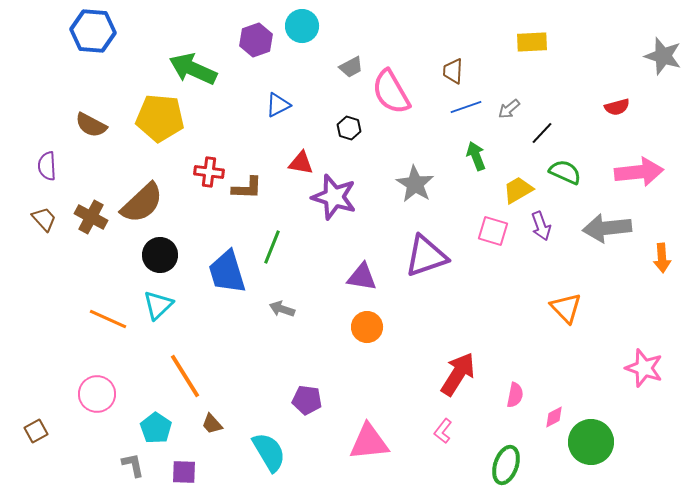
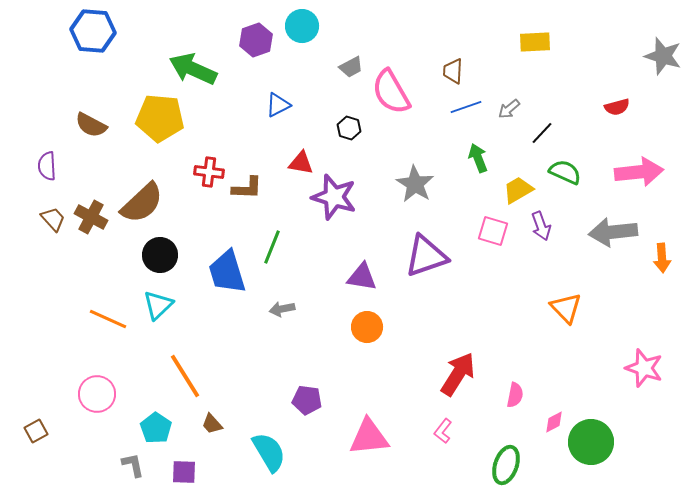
yellow rectangle at (532, 42): moved 3 px right
green arrow at (476, 156): moved 2 px right, 2 px down
brown trapezoid at (44, 219): moved 9 px right
gray arrow at (607, 228): moved 6 px right, 4 px down
gray arrow at (282, 309): rotated 30 degrees counterclockwise
pink diamond at (554, 417): moved 5 px down
pink triangle at (369, 442): moved 5 px up
